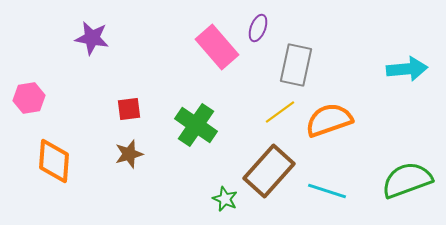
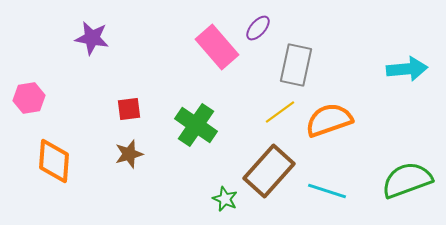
purple ellipse: rotated 20 degrees clockwise
